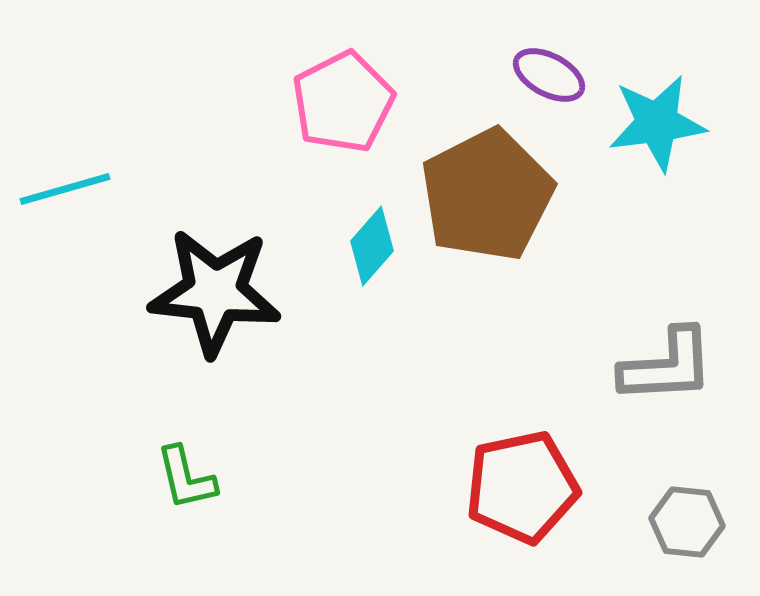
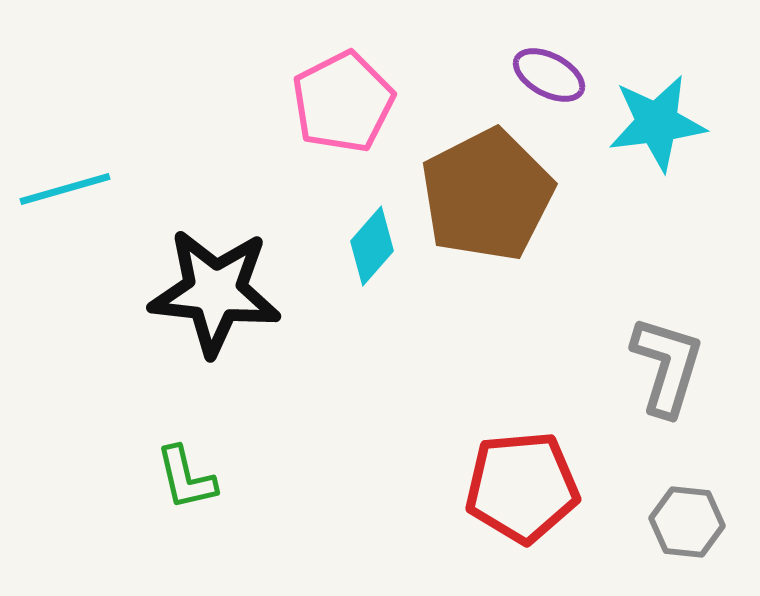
gray L-shape: rotated 70 degrees counterclockwise
red pentagon: rotated 7 degrees clockwise
